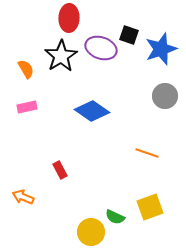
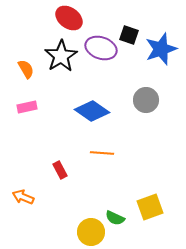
red ellipse: rotated 56 degrees counterclockwise
gray circle: moved 19 px left, 4 px down
orange line: moved 45 px left; rotated 15 degrees counterclockwise
green semicircle: moved 1 px down
